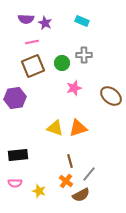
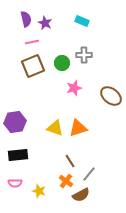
purple semicircle: rotated 105 degrees counterclockwise
purple hexagon: moved 24 px down
brown line: rotated 16 degrees counterclockwise
